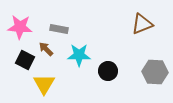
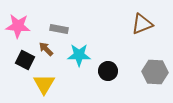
pink star: moved 2 px left, 1 px up
